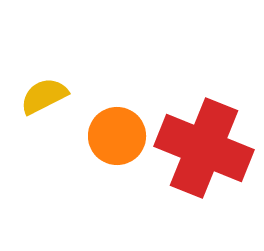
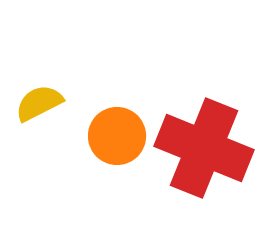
yellow semicircle: moved 5 px left, 7 px down
